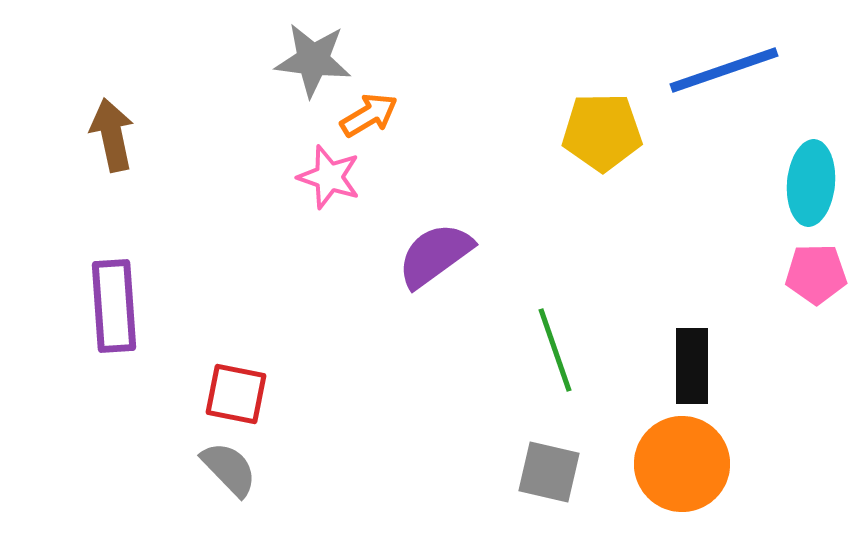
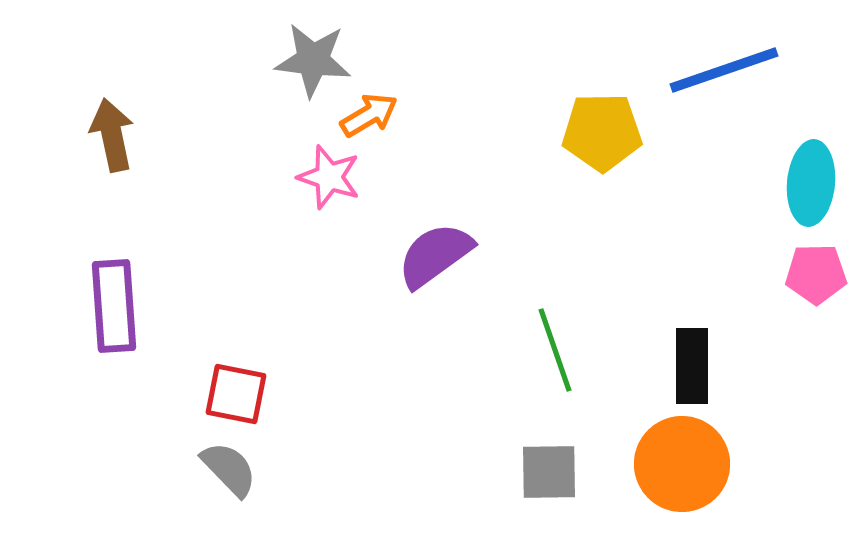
gray square: rotated 14 degrees counterclockwise
